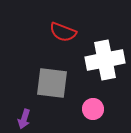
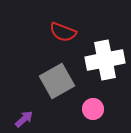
gray square: moved 5 px right, 2 px up; rotated 36 degrees counterclockwise
purple arrow: rotated 150 degrees counterclockwise
